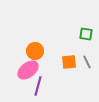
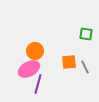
gray line: moved 2 px left, 5 px down
pink ellipse: moved 1 px right, 1 px up; rotated 10 degrees clockwise
purple line: moved 2 px up
